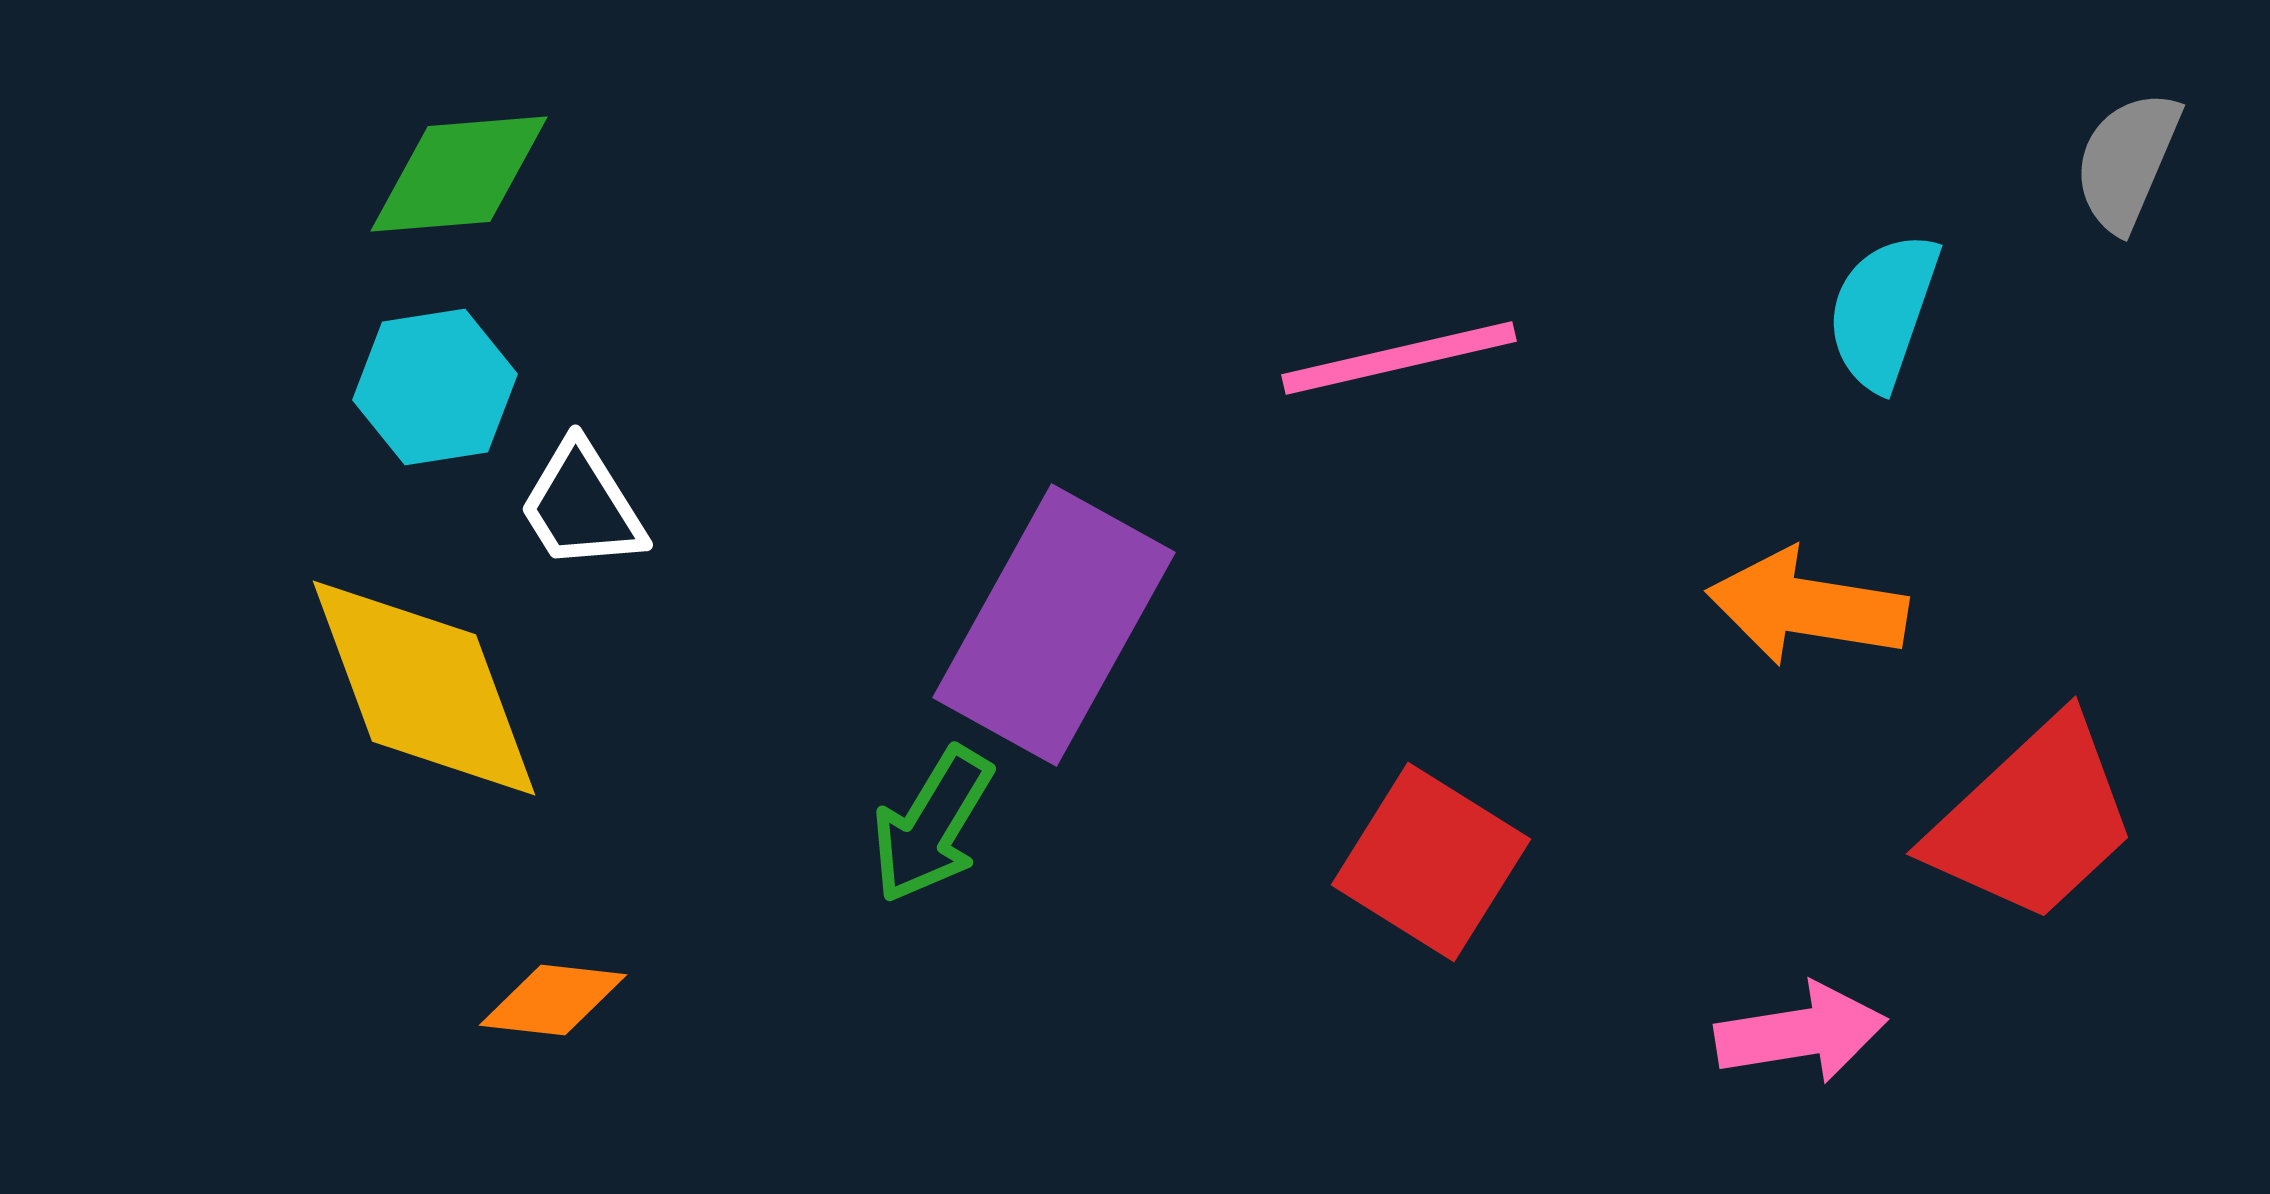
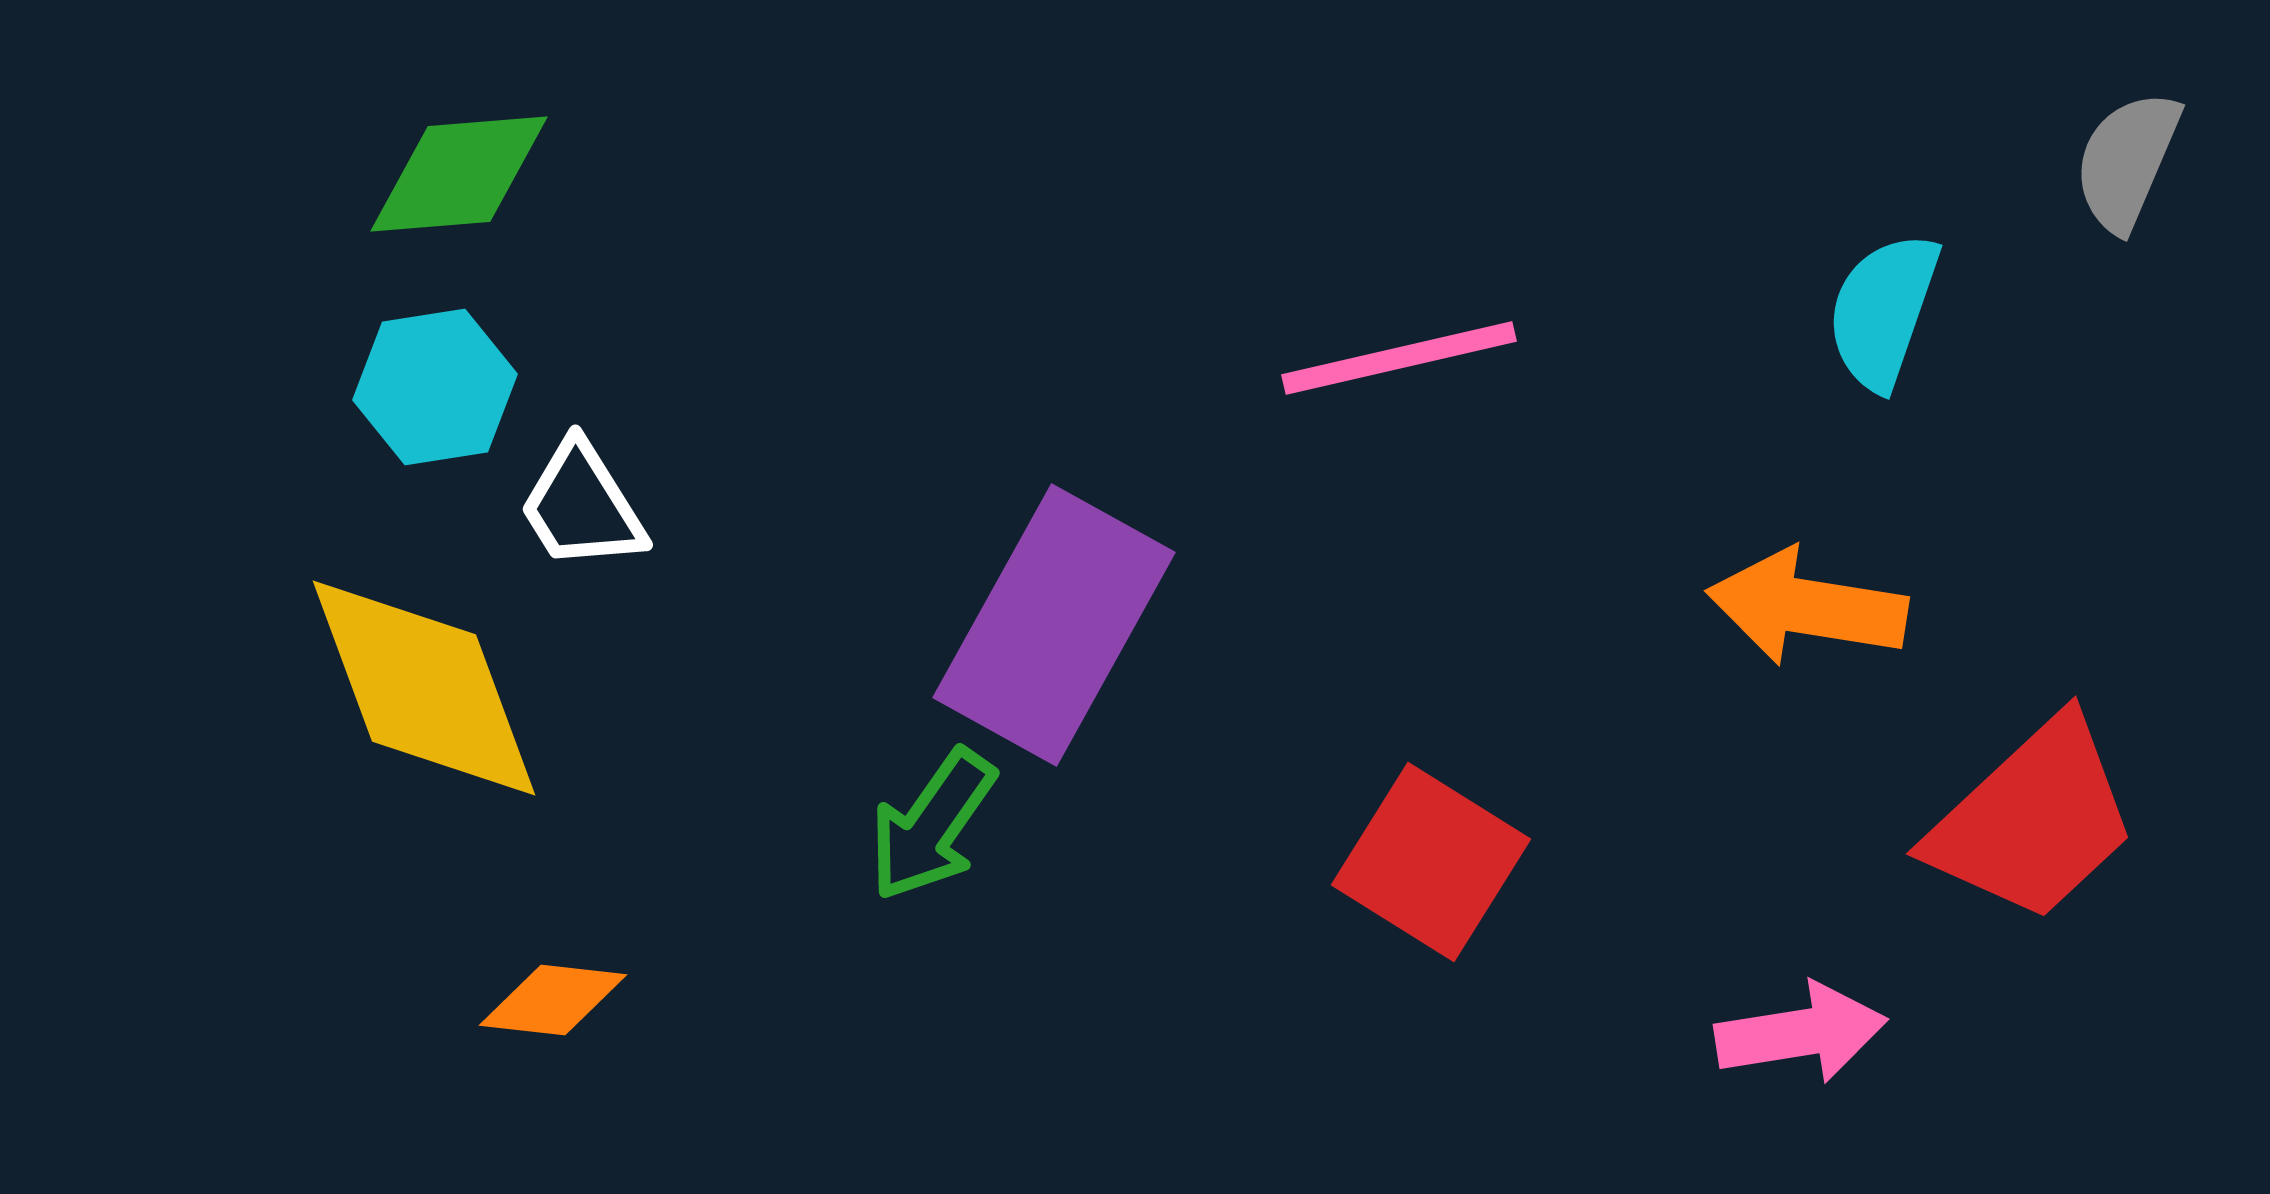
green arrow: rotated 4 degrees clockwise
